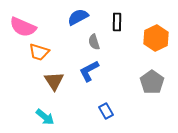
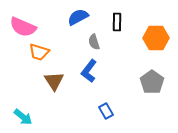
orange hexagon: rotated 25 degrees clockwise
blue L-shape: rotated 25 degrees counterclockwise
cyan arrow: moved 22 px left
